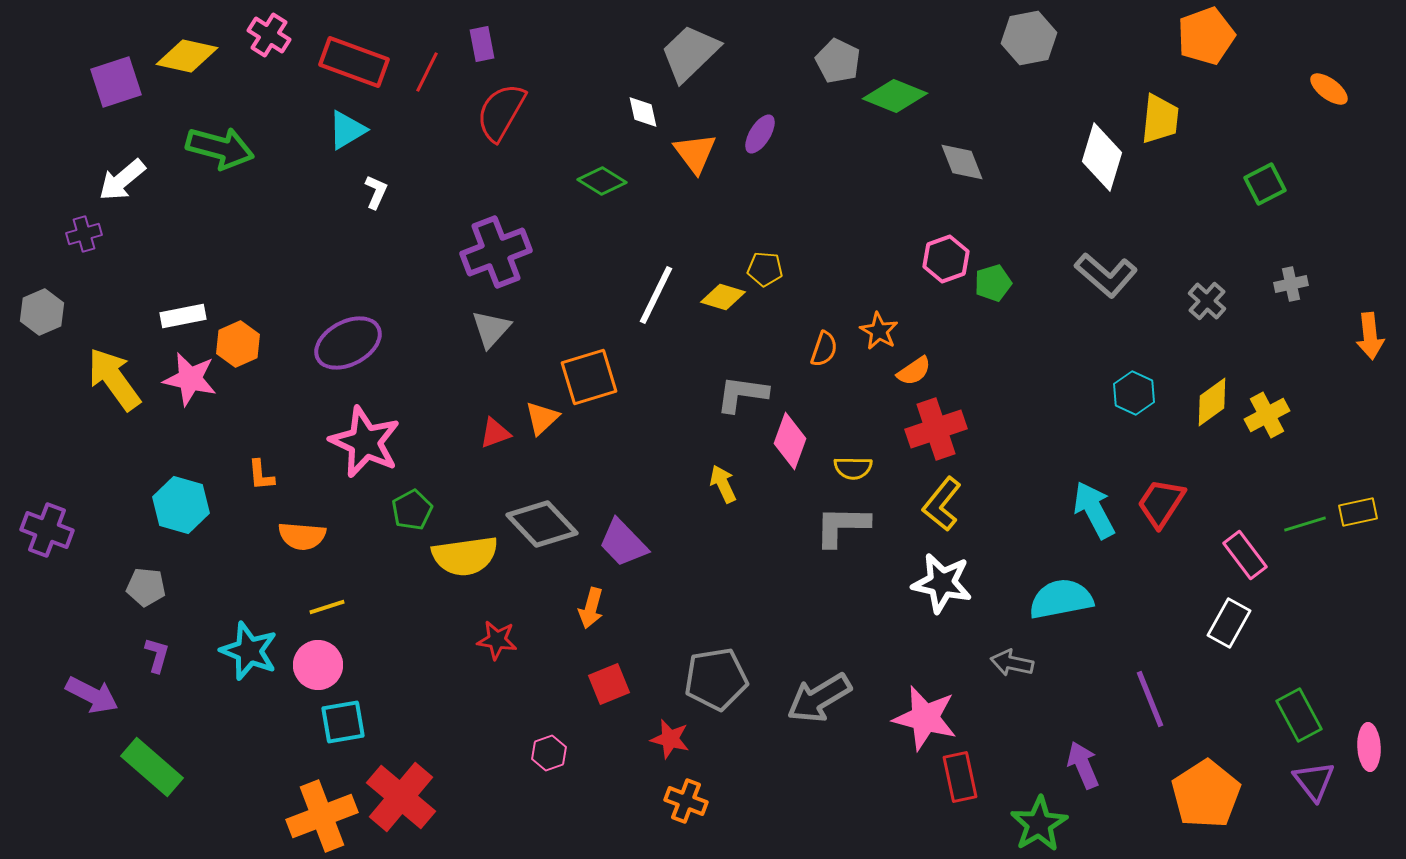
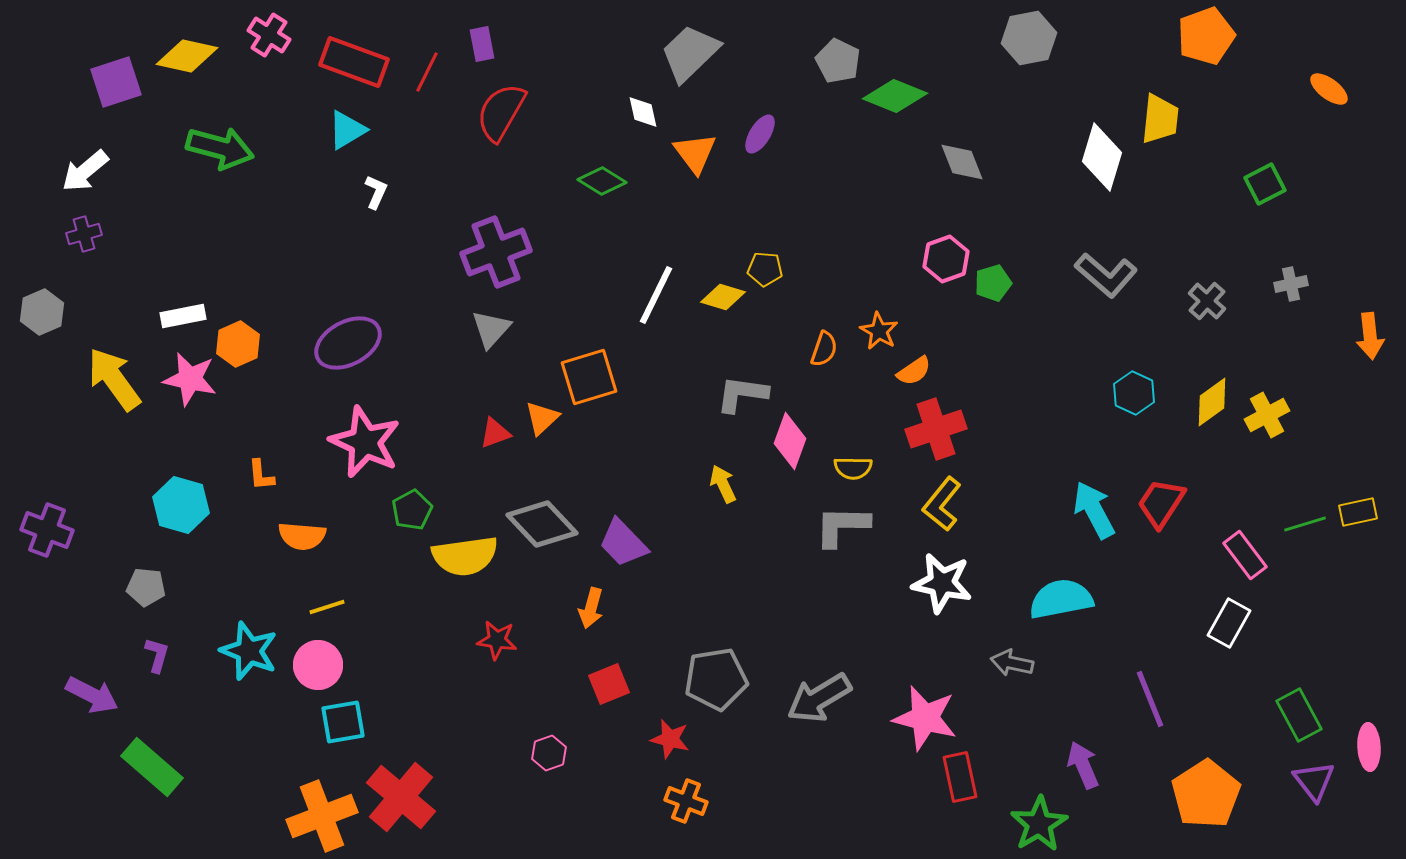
white arrow at (122, 180): moved 37 px left, 9 px up
